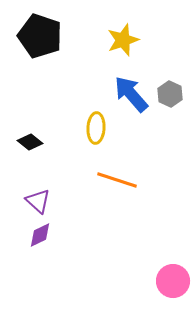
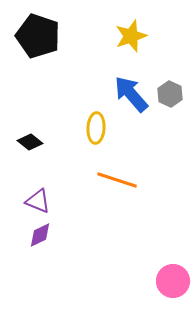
black pentagon: moved 2 px left
yellow star: moved 8 px right, 4 px up
purple triangle: rotated 20 degrees counterclockwise
